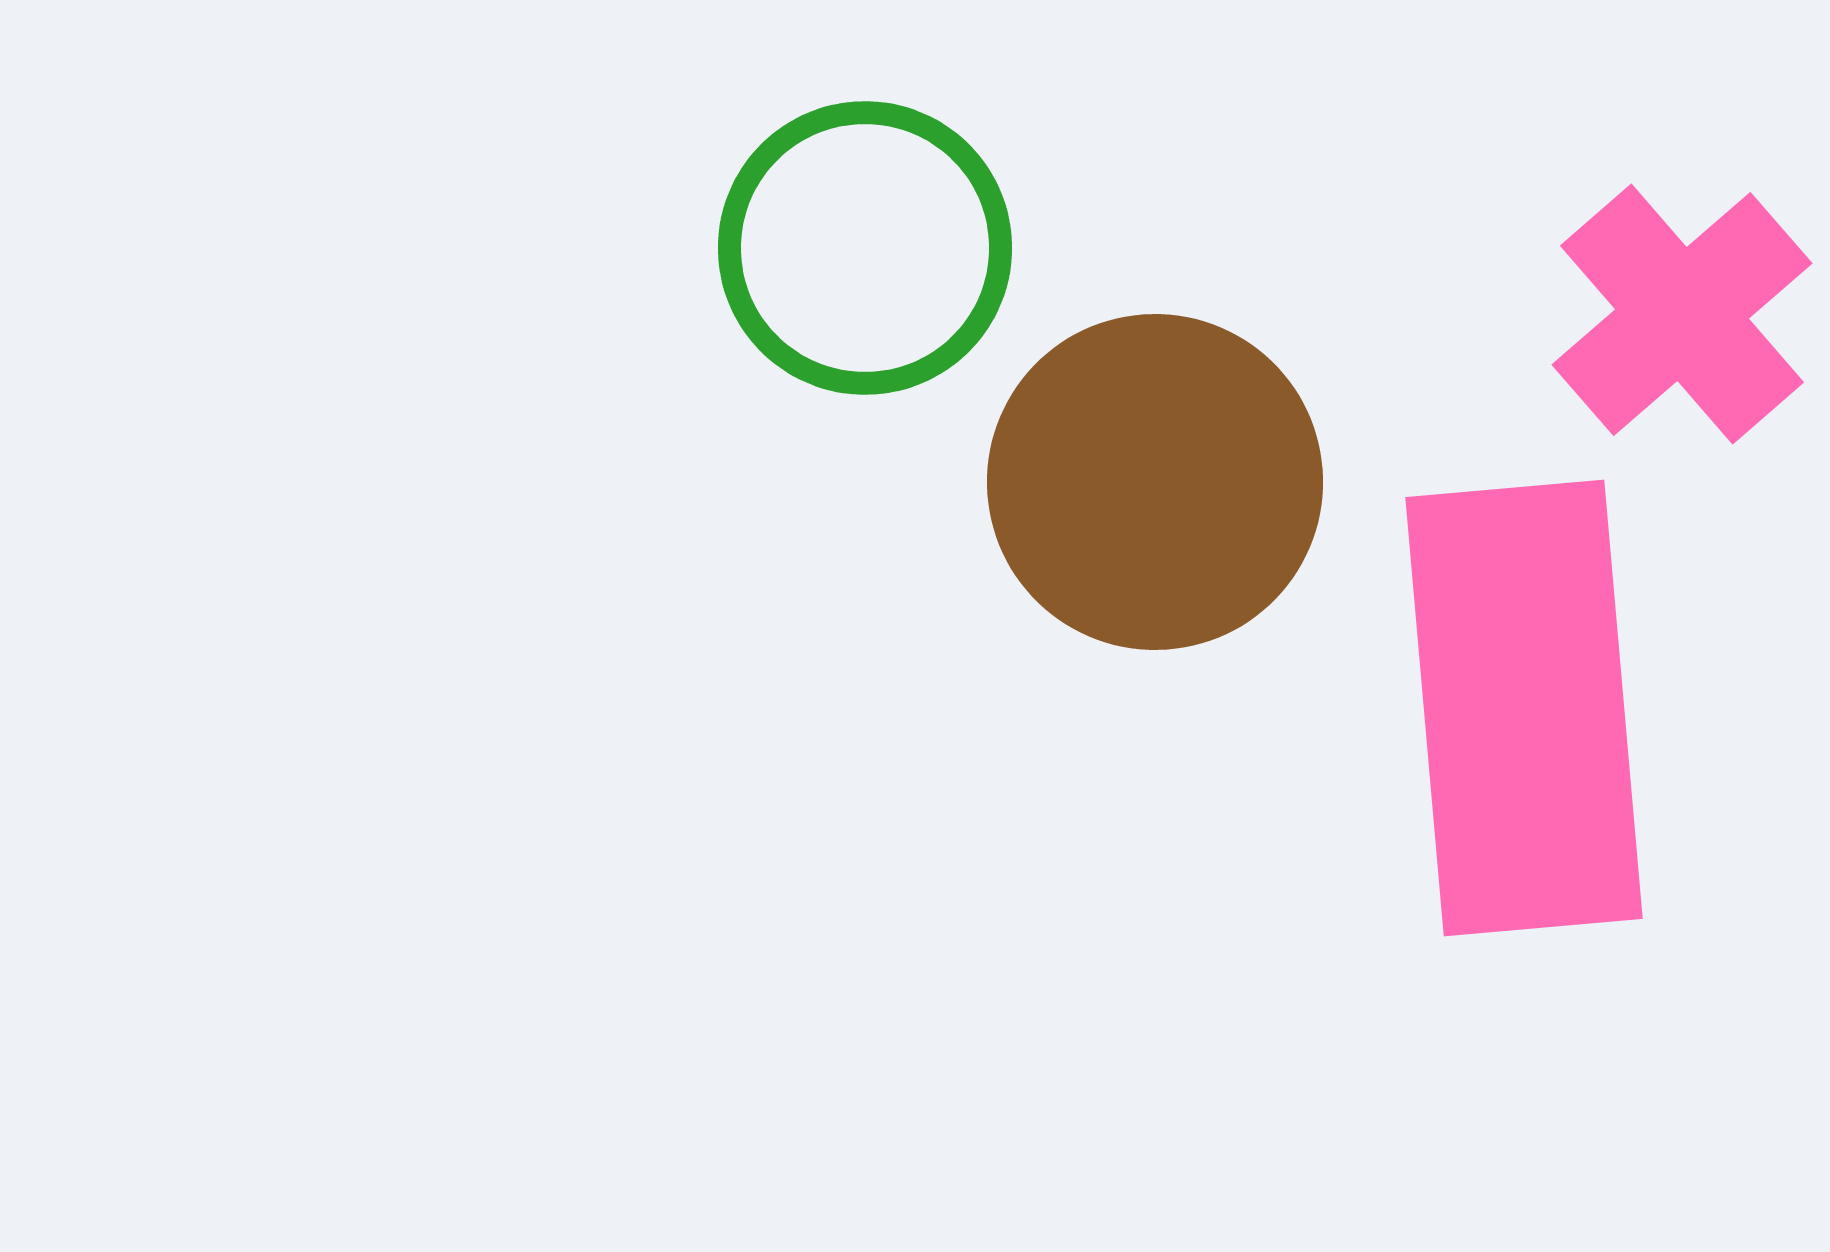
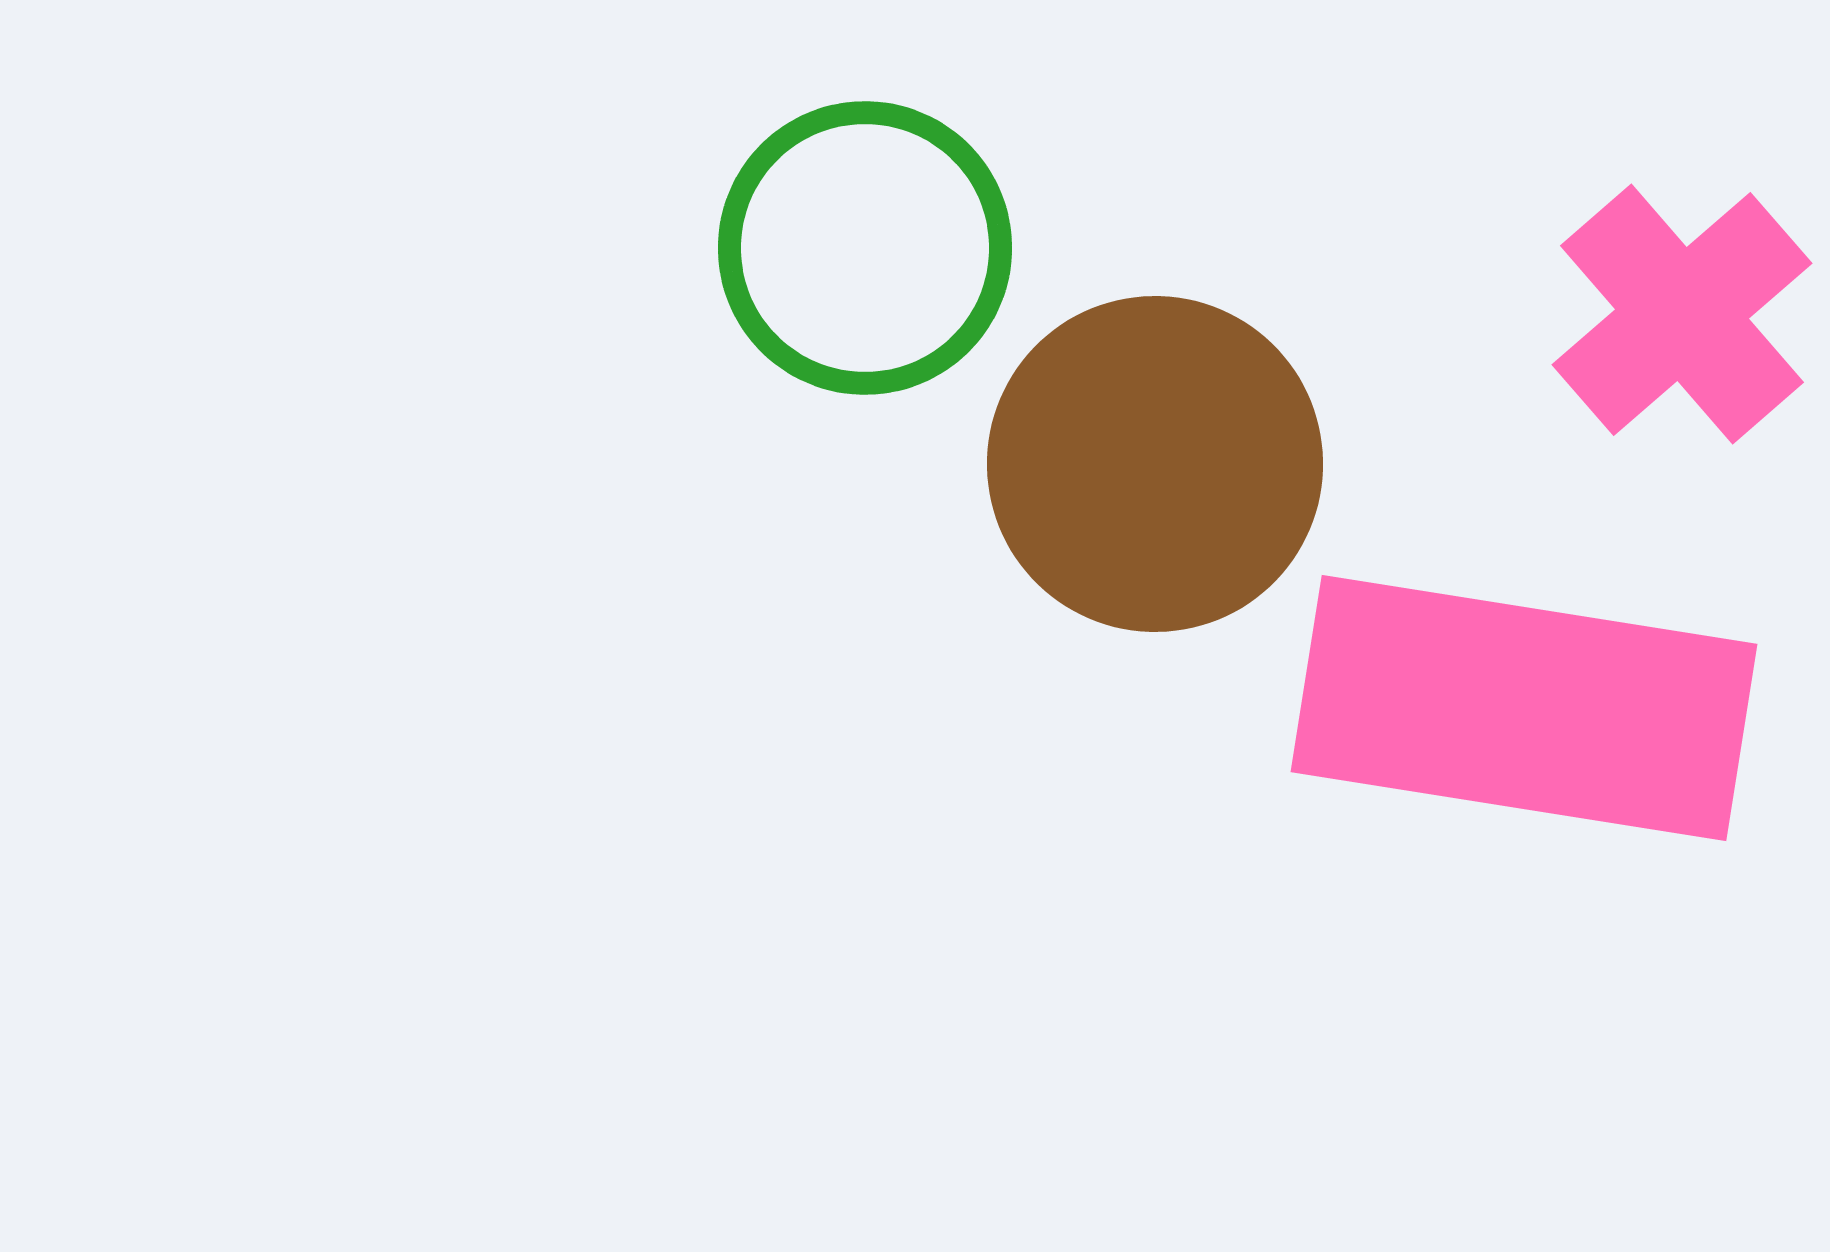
brown circle: moved 18 px up
pink rectangle: rotated 76 degrees counterclockwise
